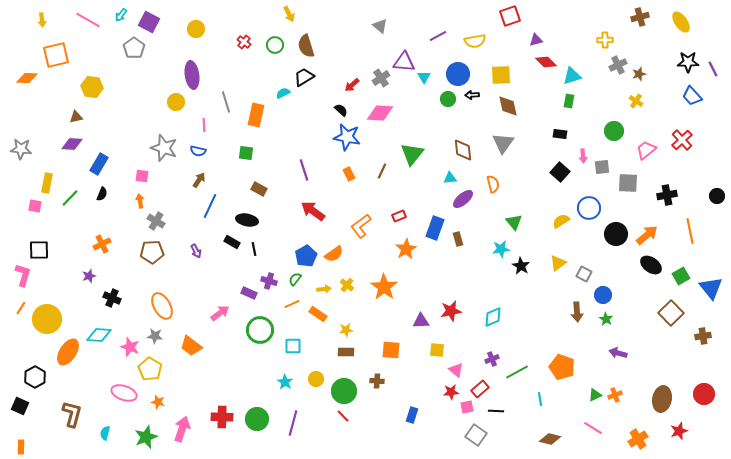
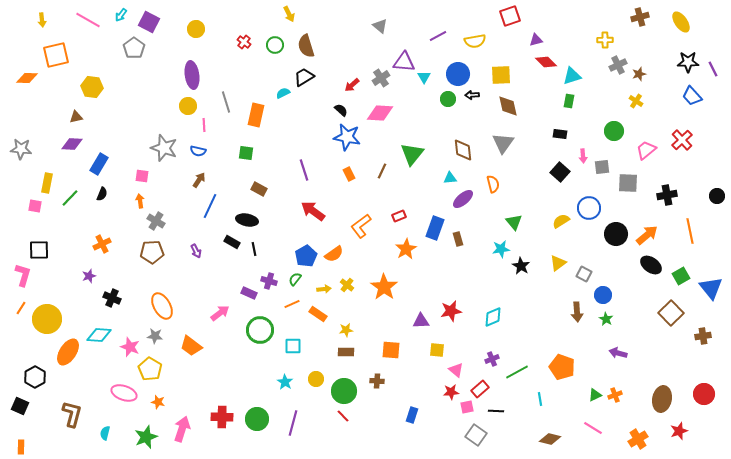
yellow circle at (176, 102): moved 12 px right, 4 px down
